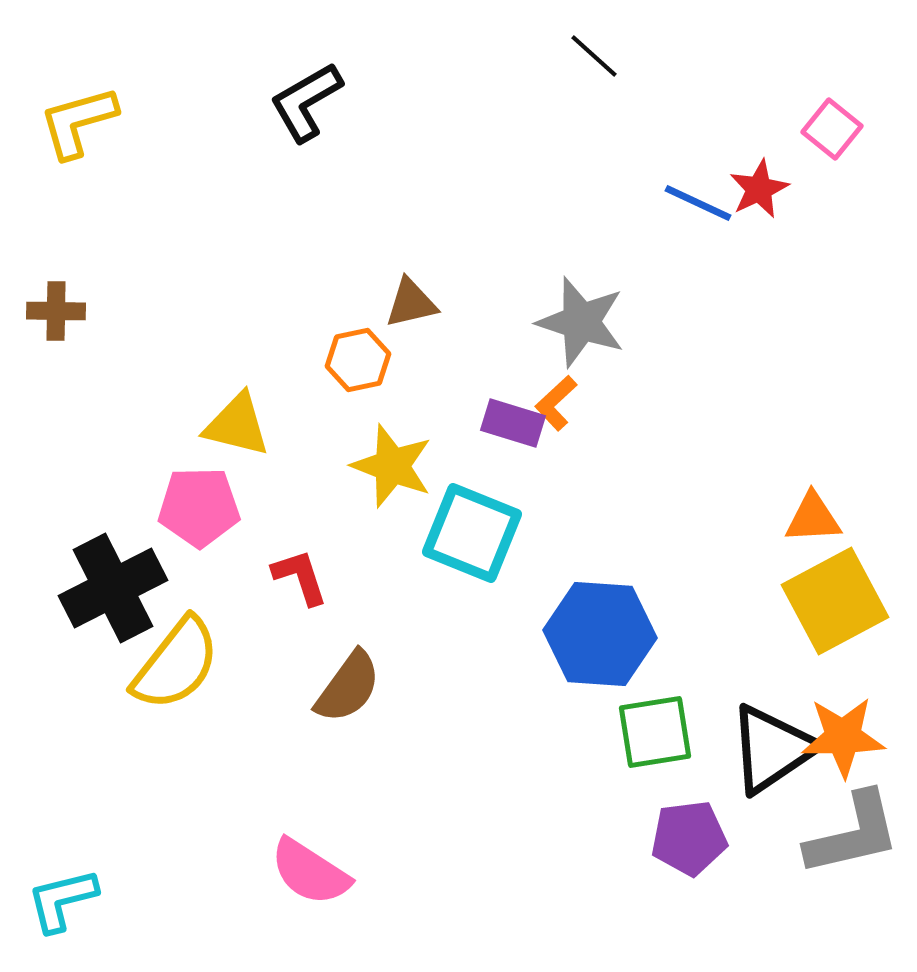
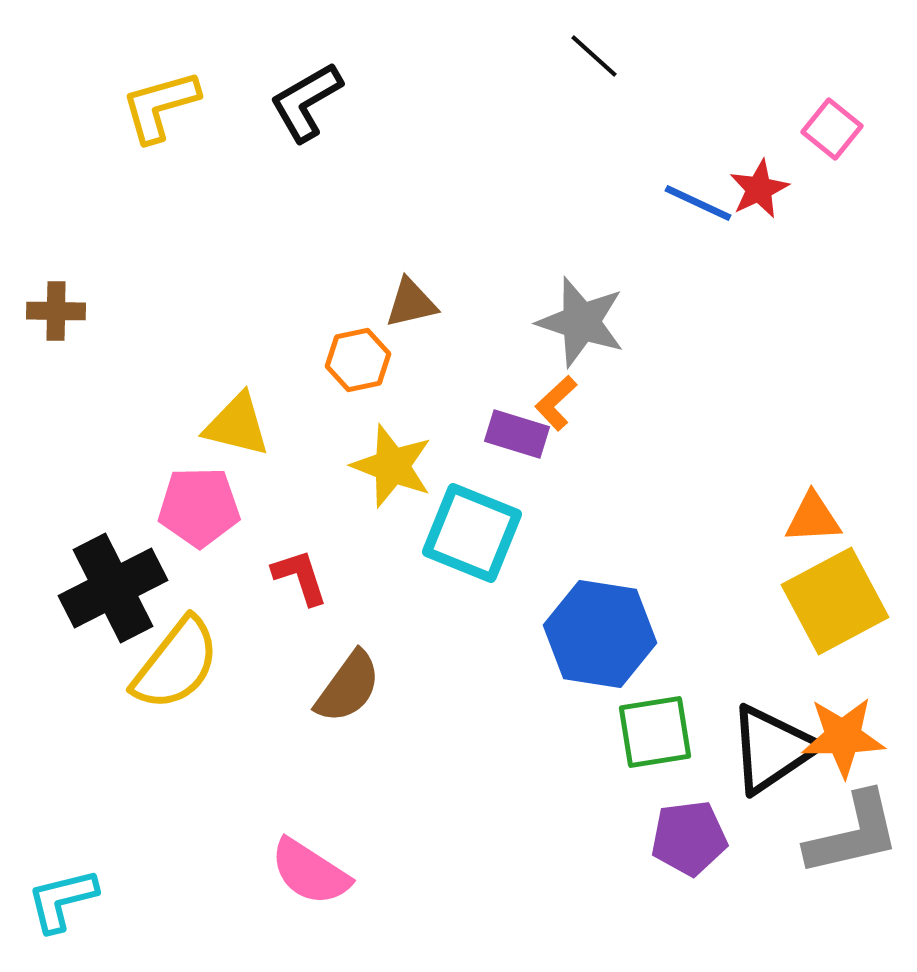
yellow L-shape: moved 82 px right, 16 px up
purple rectangle: moved 4 px right, 11 px down
blue hexagon: rotated 5 degrees clockwise
